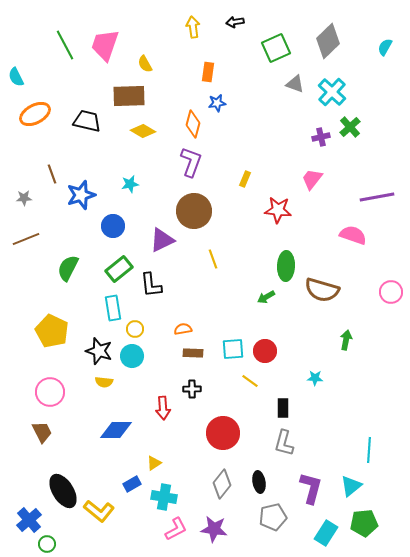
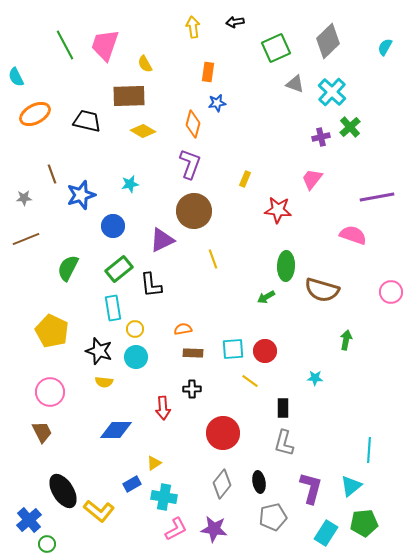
purple L-shape at (191, 162): moved 1 px left, 2 px down
cyan circle at (132, 356): moved 4 px right, 1 px down
